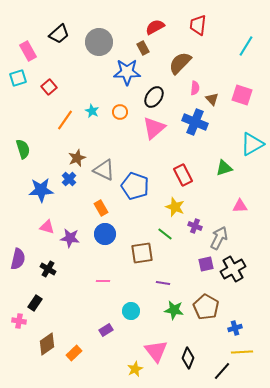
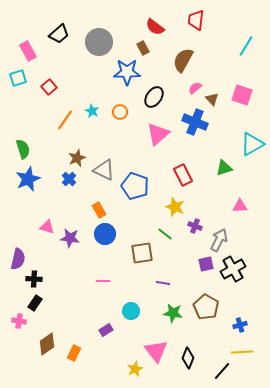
red trapezoid at (198, 25): moved 2 px left, 5 px up
red semicircle at (155, 27): rotated 114 degrees counterclockwise
brown semicircle at (180, 63): moved 3 px right, 3 px up; rotated 15 degrees counterclockwise
pink semicircle at (195, 88): rotated 136 degrees counterclockwise
pink triangle at (154, 128): moved 4 px right, 6 px down
blue star at (41, 190): moved 13 px left, 11 px up; rotated 20 degrees counterclockwise
orange rectangle at (101, 208): moved 2 px left, 2 px down
gray arrow at (219, 238): moved 2 px down
black cross at (48, 269): moved 14 px left, 10 px down; rotated 28 degrees counterclockwise
green star at (174, 310): moved 1 px left, 3 px down
blue cross at (235, 328): moved 5 px right, 3 px up
orange rectangle at (74, 353): rotated 21 degrees counterclockwise
